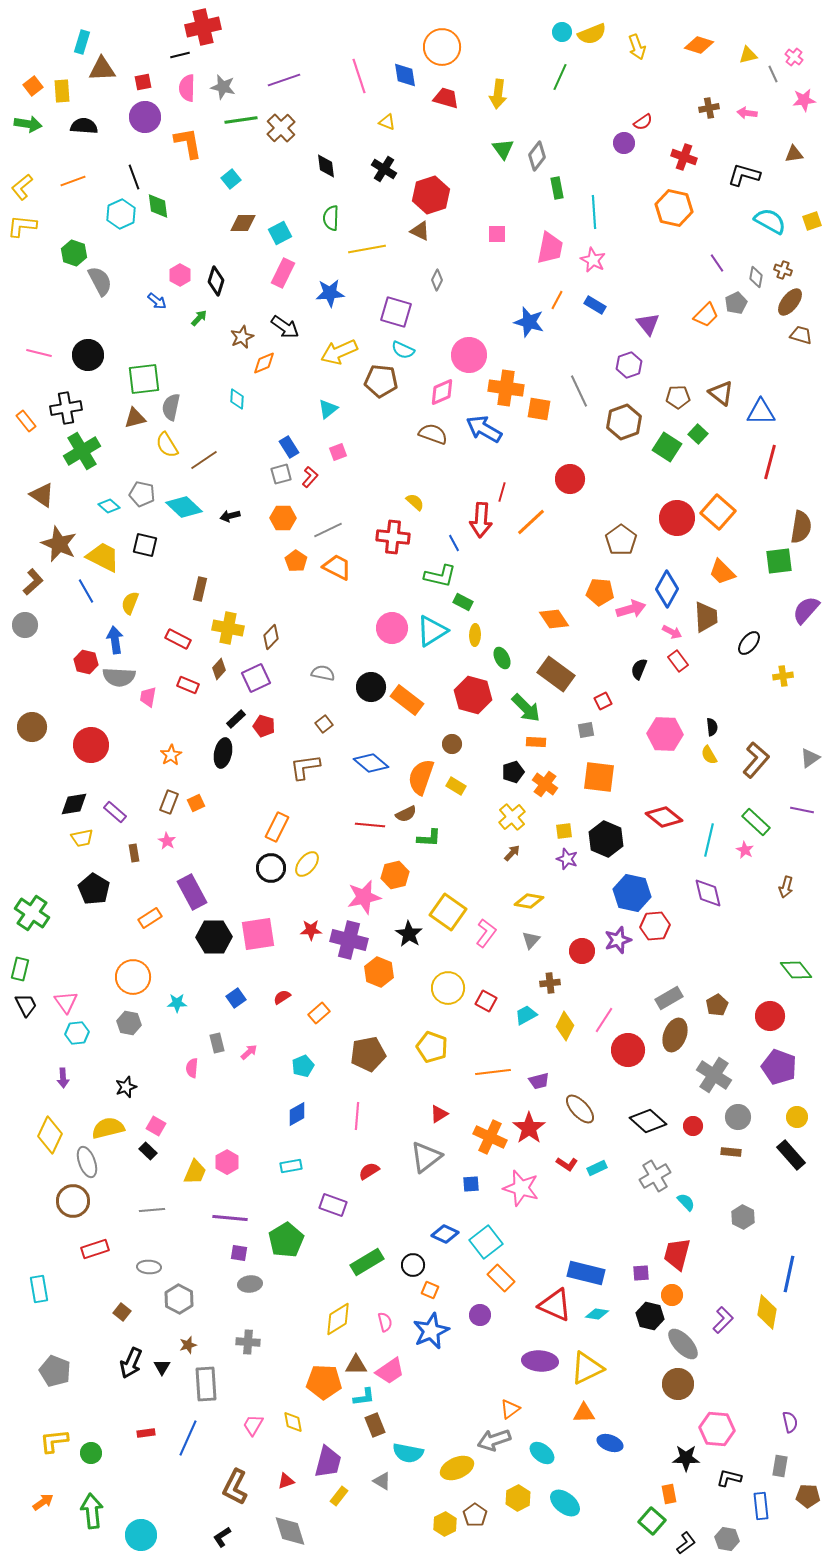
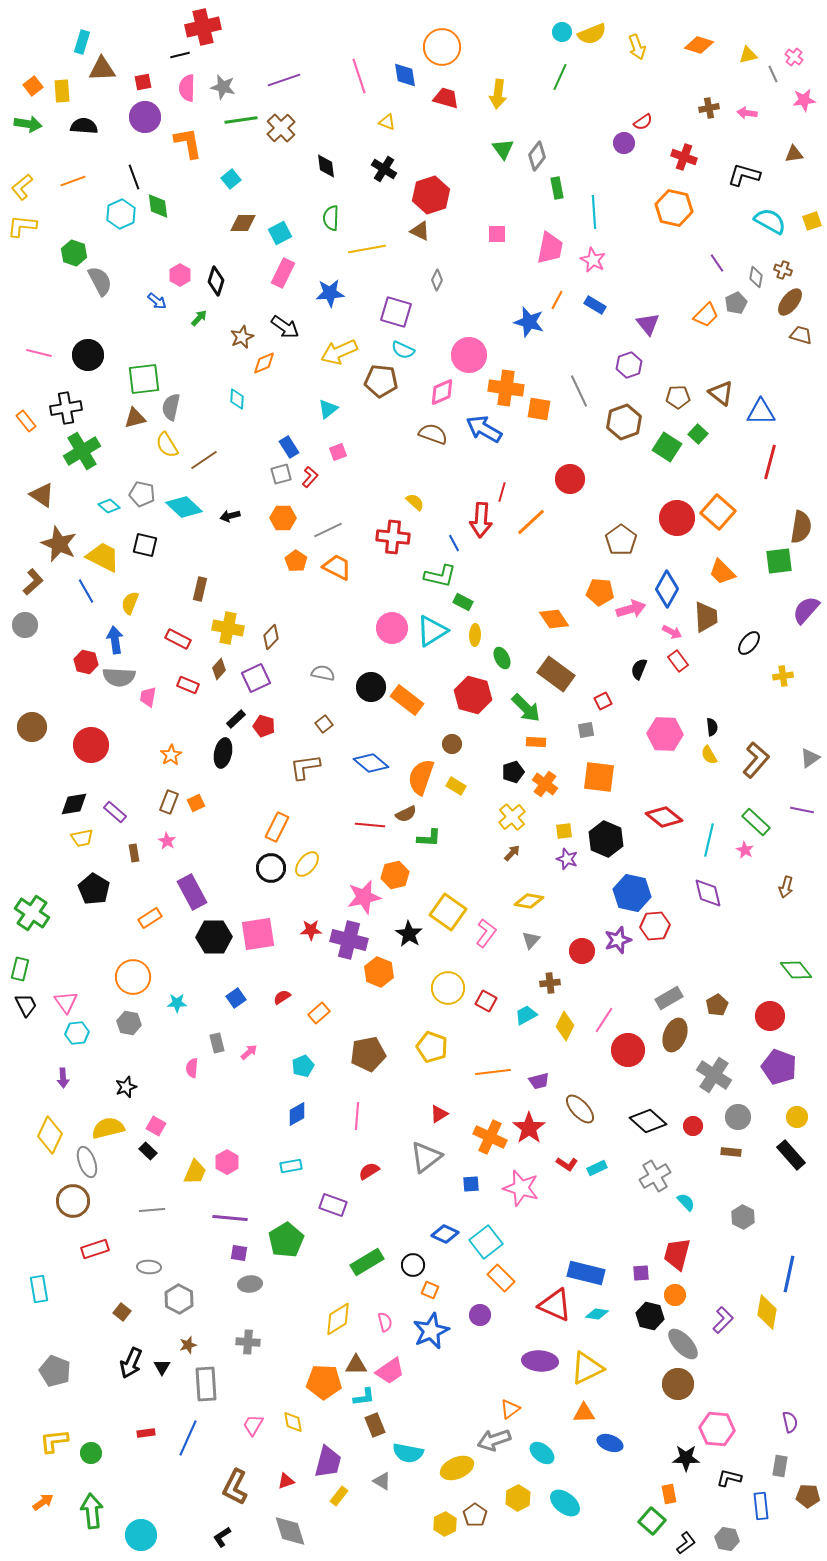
orange circle at (672, 1295): moved 3 px right
